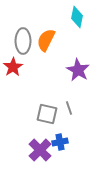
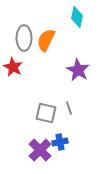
gray ellipse: moved 1 px right, 3 px up
red star: rotated 12 degrees counterclockwise
gray square: moved 1 px left, 1 px up
